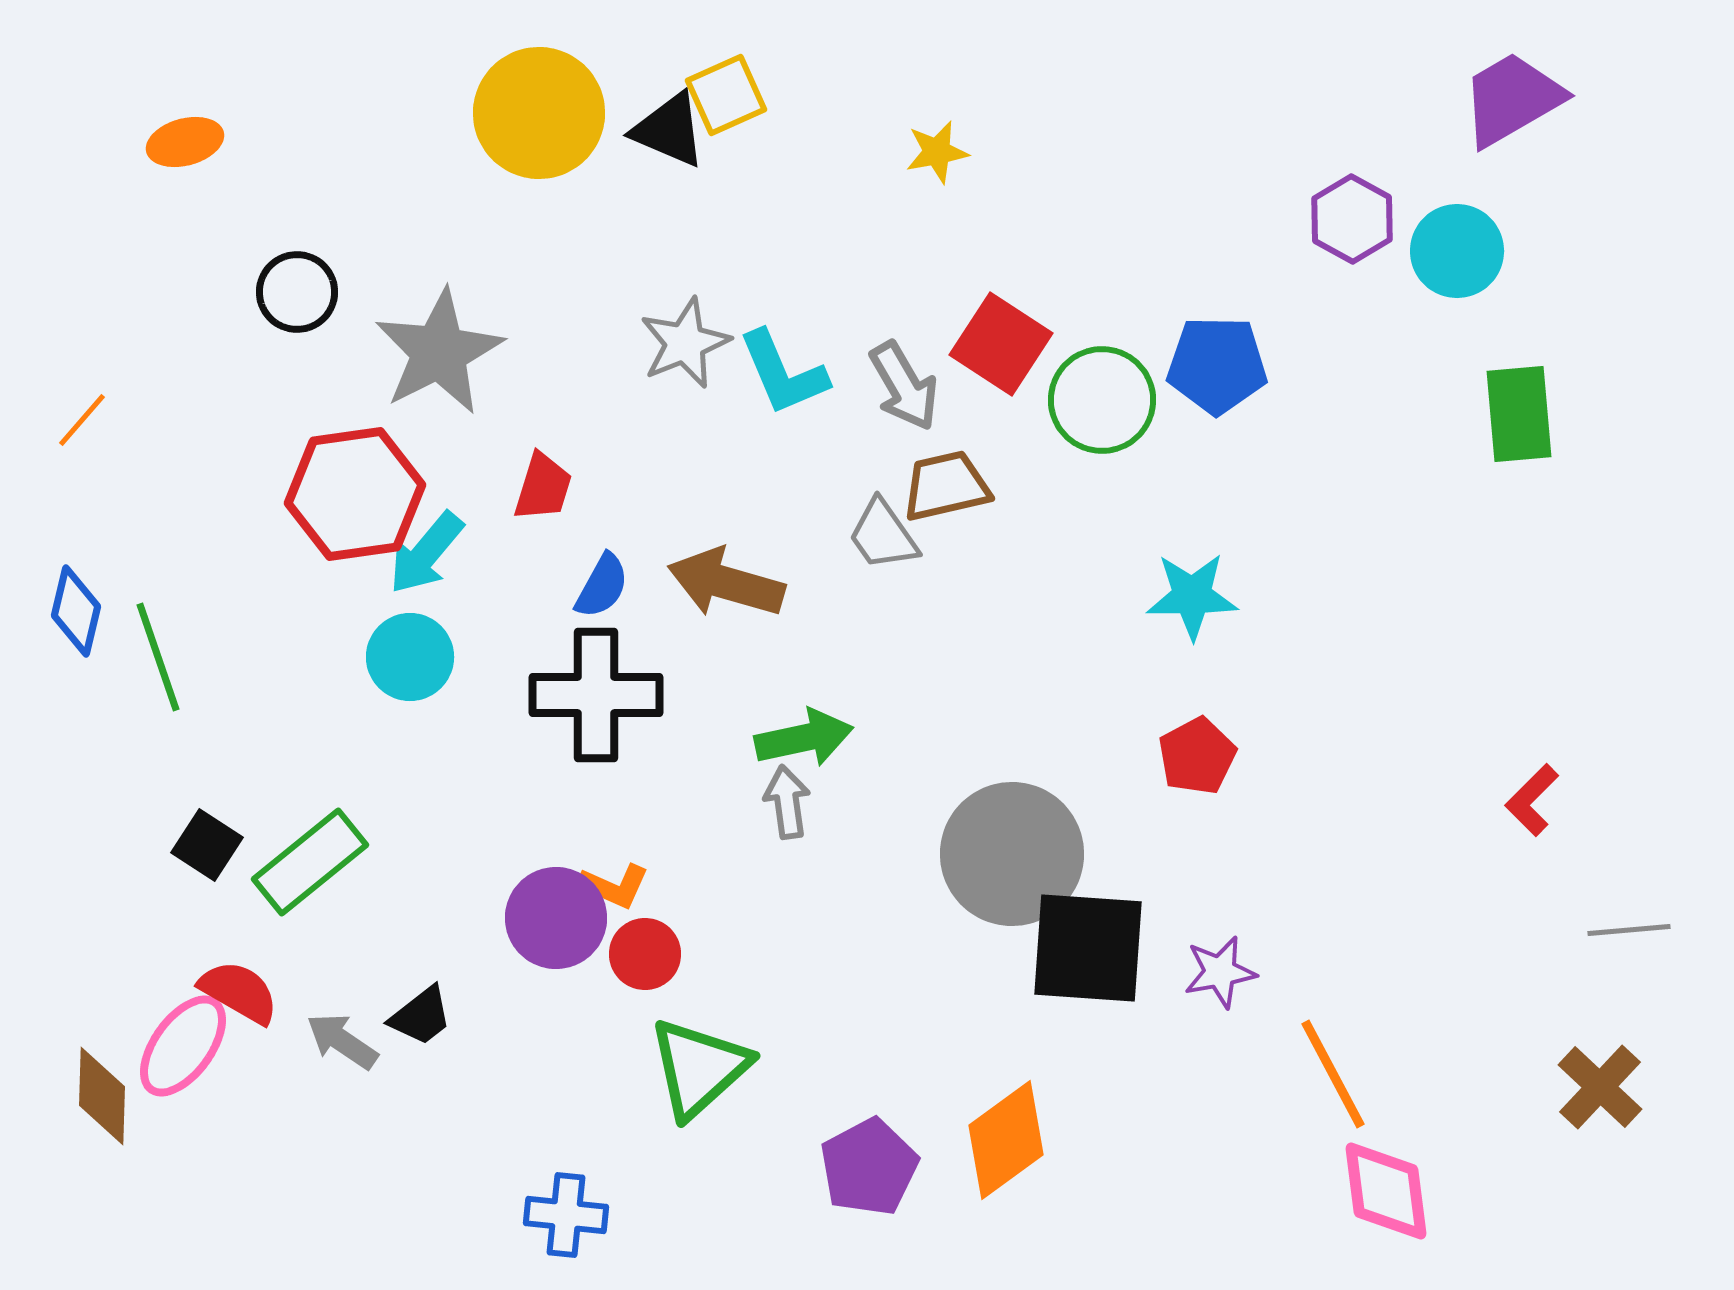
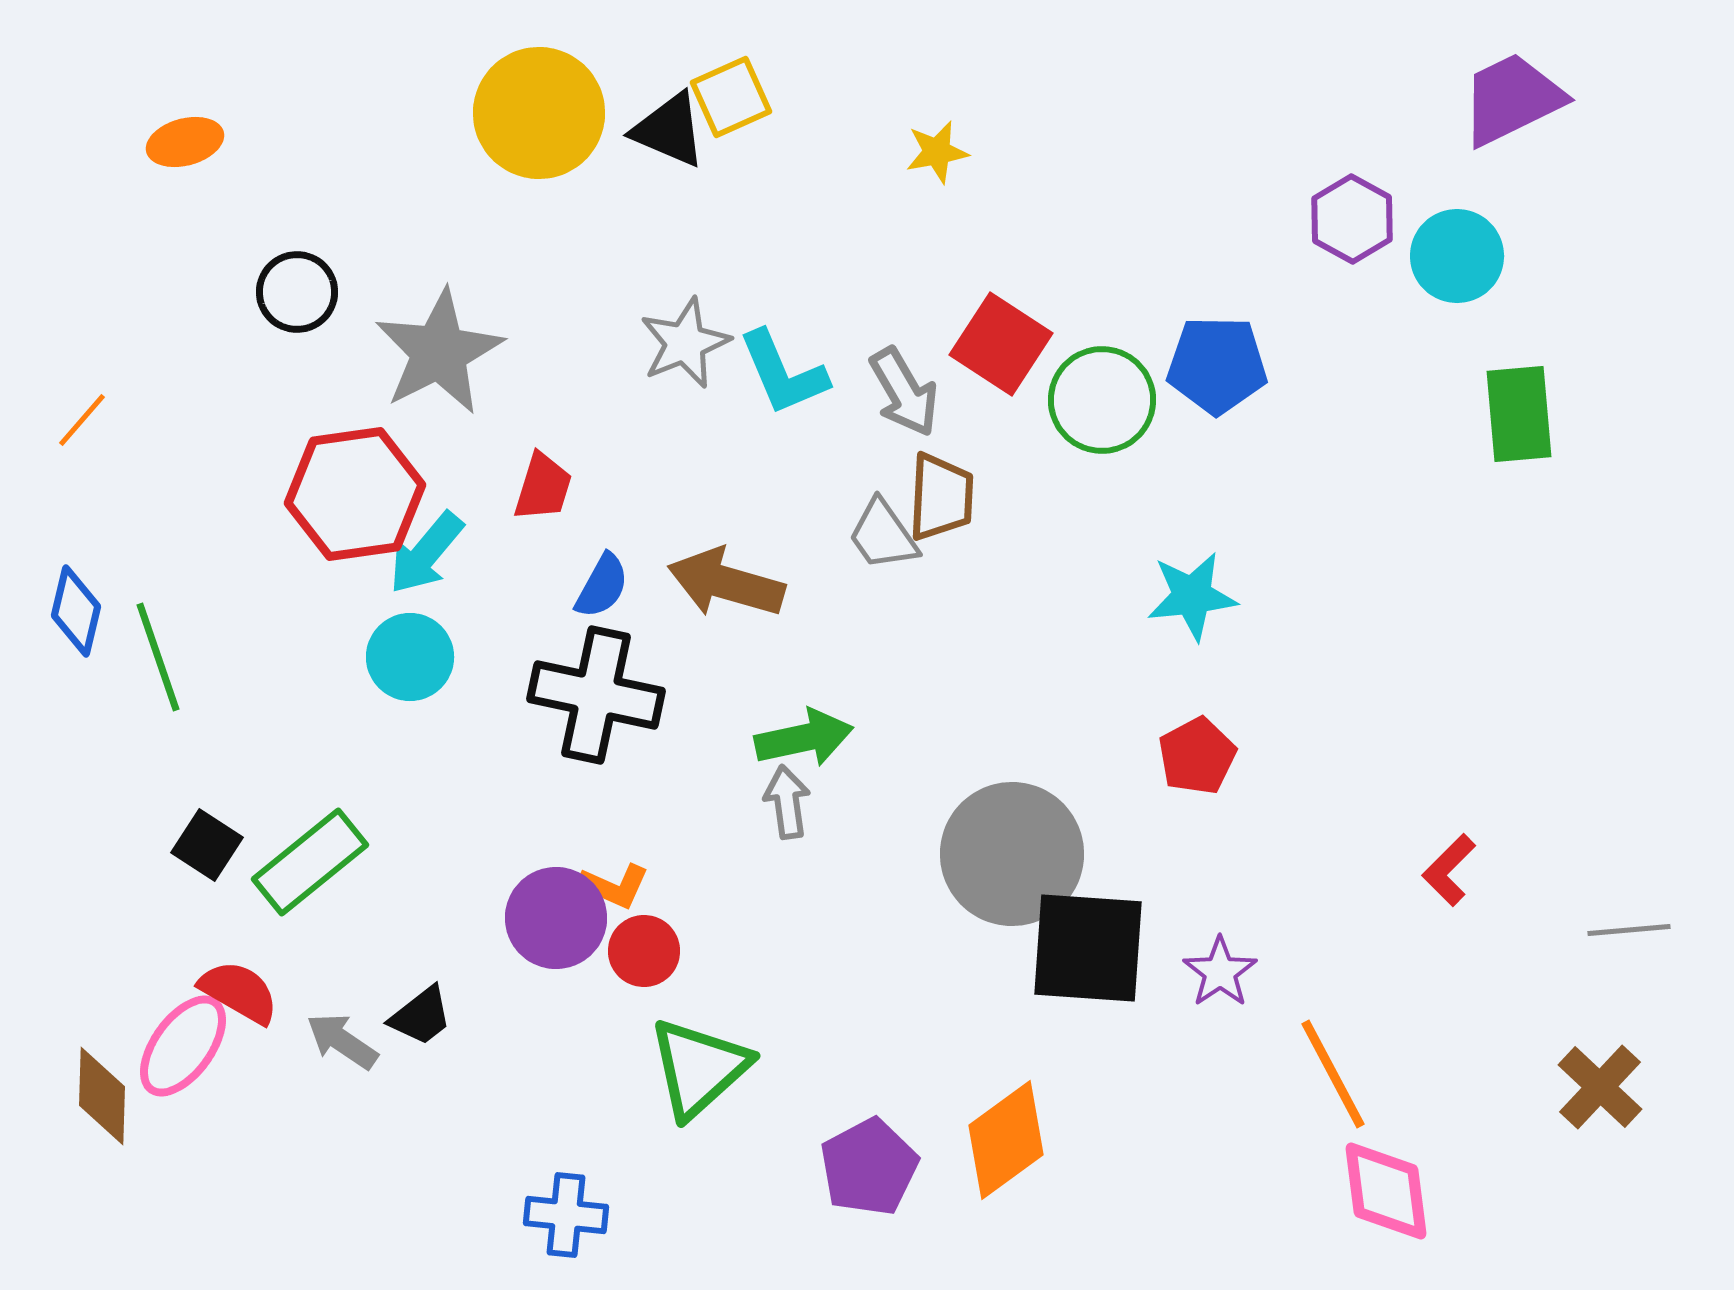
yellow square at (726, 95): moved 5 px right, 2 px down
purple trapezoid at (1512, 99): rotated 4 degrees clockwise
cyan circle at (1457, 251): moved 5 px down
gray arrow at (904, 386): moved 6 px down
brown trapezoid at (946, 486): moved 5 px left, 11 px down; rotated 106 degrees clockwise
cyan star at (1192, 596): rotated 6 degrees counterclockwise
black cross at (596, 695): rotated 12 degrees clockwise
red L-shape at (1532, 800): moved 83 px left, 70 px down
red circle at (645, 954): moved 1 px left, 3 px up
purple star at (1220, 972): rotated 24 degrees counterclockwise
